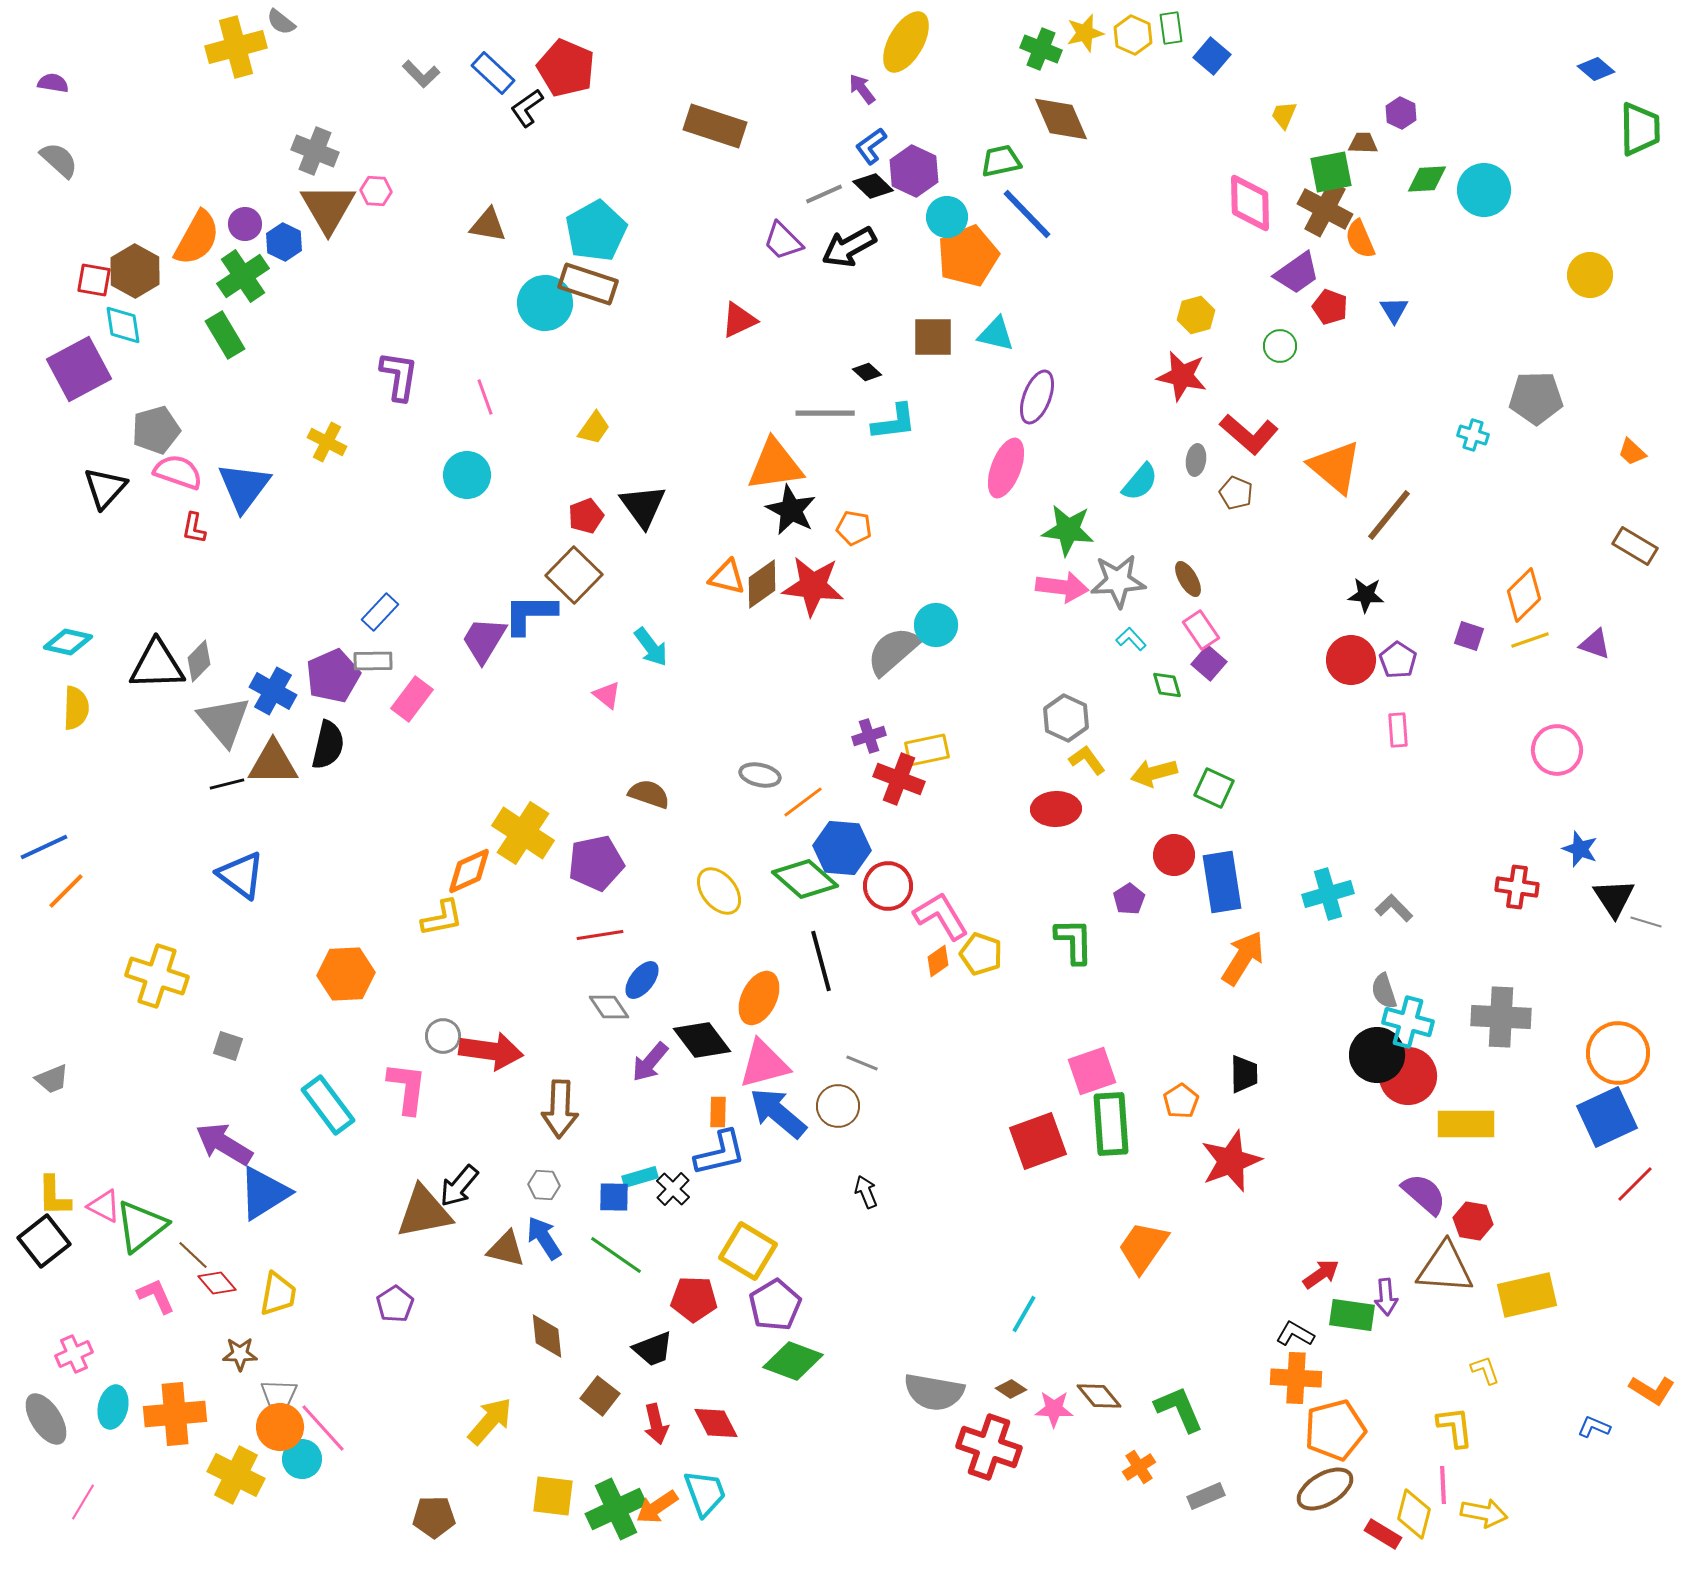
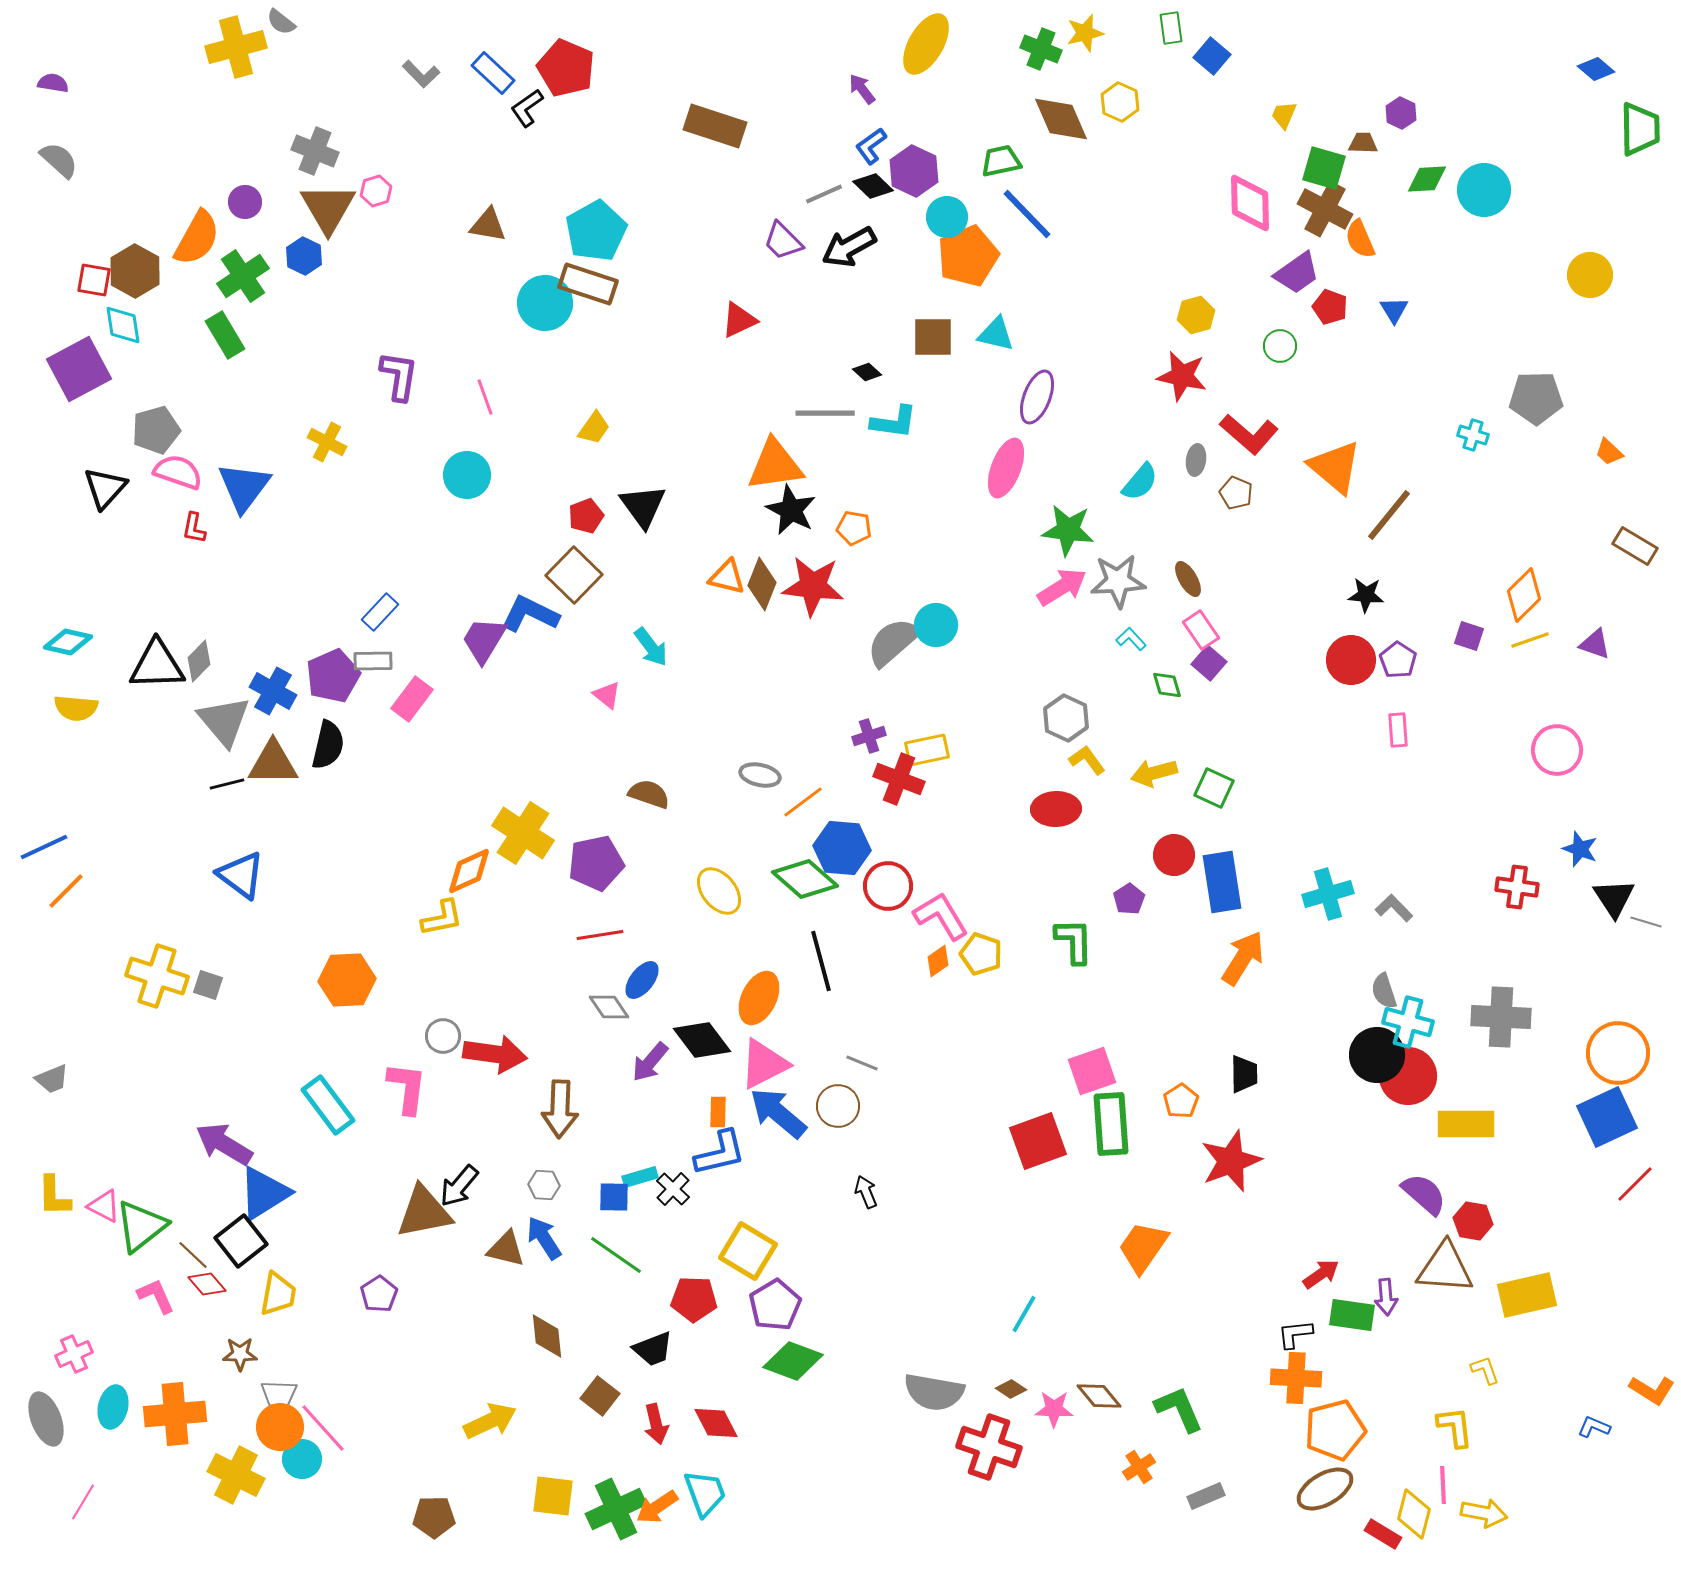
yellow hexagon at (1133, 35): moved 13 px left, 67 px down
yellow ellipse at (906, 42): moved 20 px right, 2 px down
green square at (1331, 172): moved 7 px left, 4 px up; rotated 27 degrees clockwise
pink hexagon at (376, 191): rotated 20 degrees counterclockwise
purple circle at (245, 224): moved 22 px up
blue hexagon at (284, 242): moved 20 px right, 14 px down
cyan L-shape at (894, 422): rotated 15 degrees clockwise
orange trapezoid at (1632, 452): moved 23 px left
brown diamond at (762, 584): rotated 33 degrees counterclockwise
pink arrow at (1062, 587): rotated 39 degrees counterclockwise
blue L-shape at (530, 614): rotated 26 degrees clockwise
gray semicircle at (893, 651): moved 9 px up
yellow semicircle at (76, 708): rotated 93 degrees clockwise
orange hexagon at (346, 974): moved 1 px right, 6 px down
gray square at (228, 1046): moved 20 px left, 61 px up
red arrow at (491, 1051): moved 4 px right, 3 px down
pink triangle at (764, 1064): rotated 12 degrees counterclockwise
black square at (44, 1241): moved 197 px right
red diamond at (217, 1283): moved 10 px left, 1 px down
purple pentagon at (395, 1304): moved 16 px left, 10 px up
black L-shape at (1295, 1334): rotated 36 degrees counterclockwise
gray ellipse at (46, 1419): rotated 12 degrees clockwise
yellow arrow at (490, 1421): rotated 24 degrees clockwise
